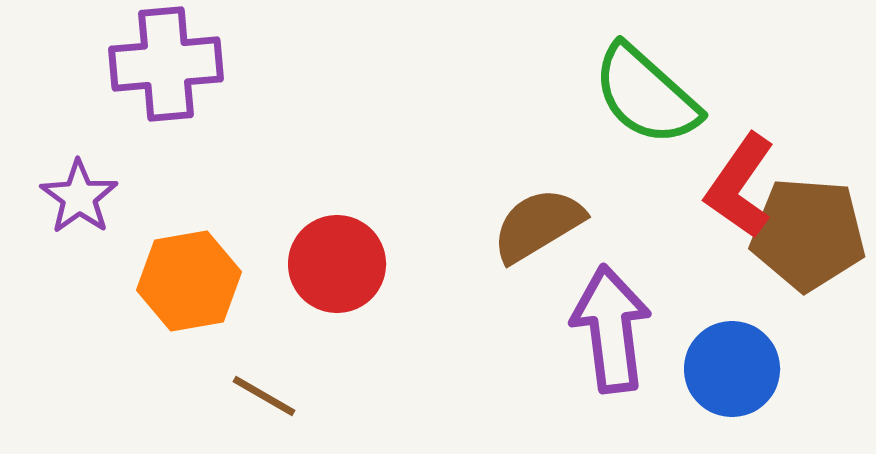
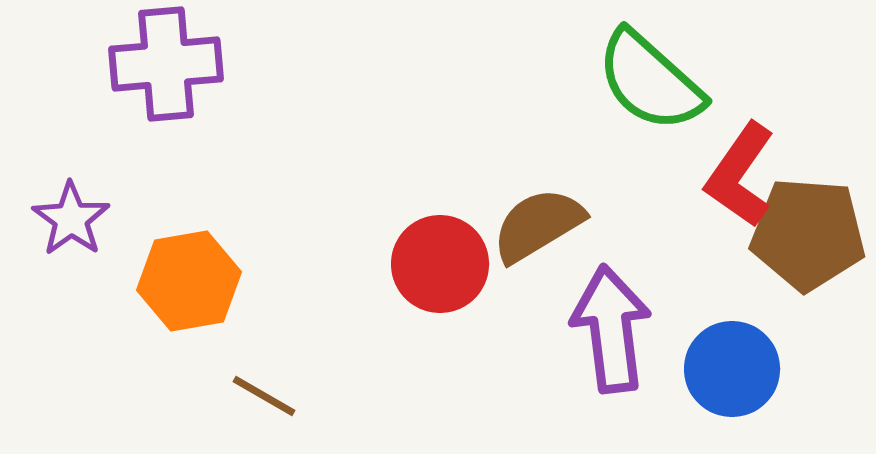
green semicircle: moved 4 px right, 14 px up
red L-shape: moved 11 px up
purple star: moved 8 px left, 22 px down
red circle: moved 103 px right
